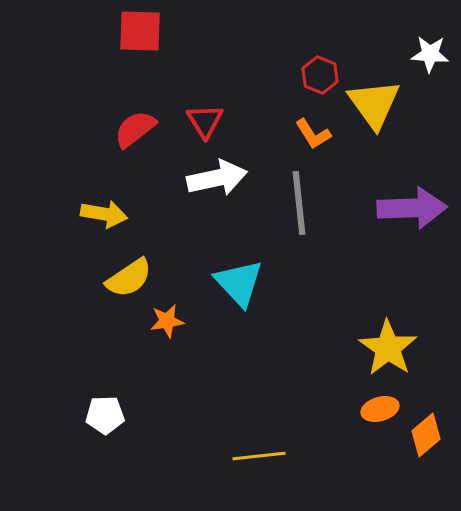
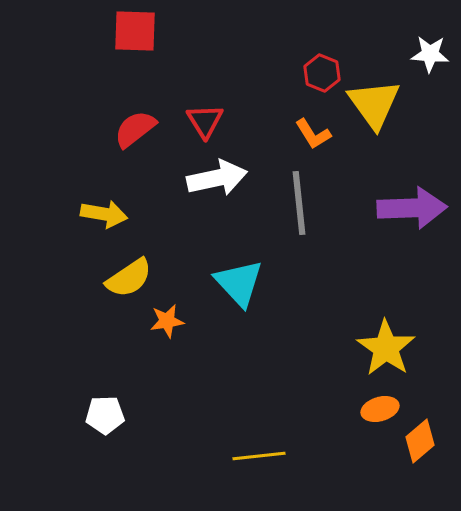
red square: moved 5 px left
red hexagon: moved 2 px right, 2 px up
yellow star: moved 2 px left
orange diamond: moved 6 px left, 6 px down
